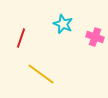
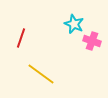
cyan star: moved 11 px right
pink cross: moved 3 px left, 4 px down
